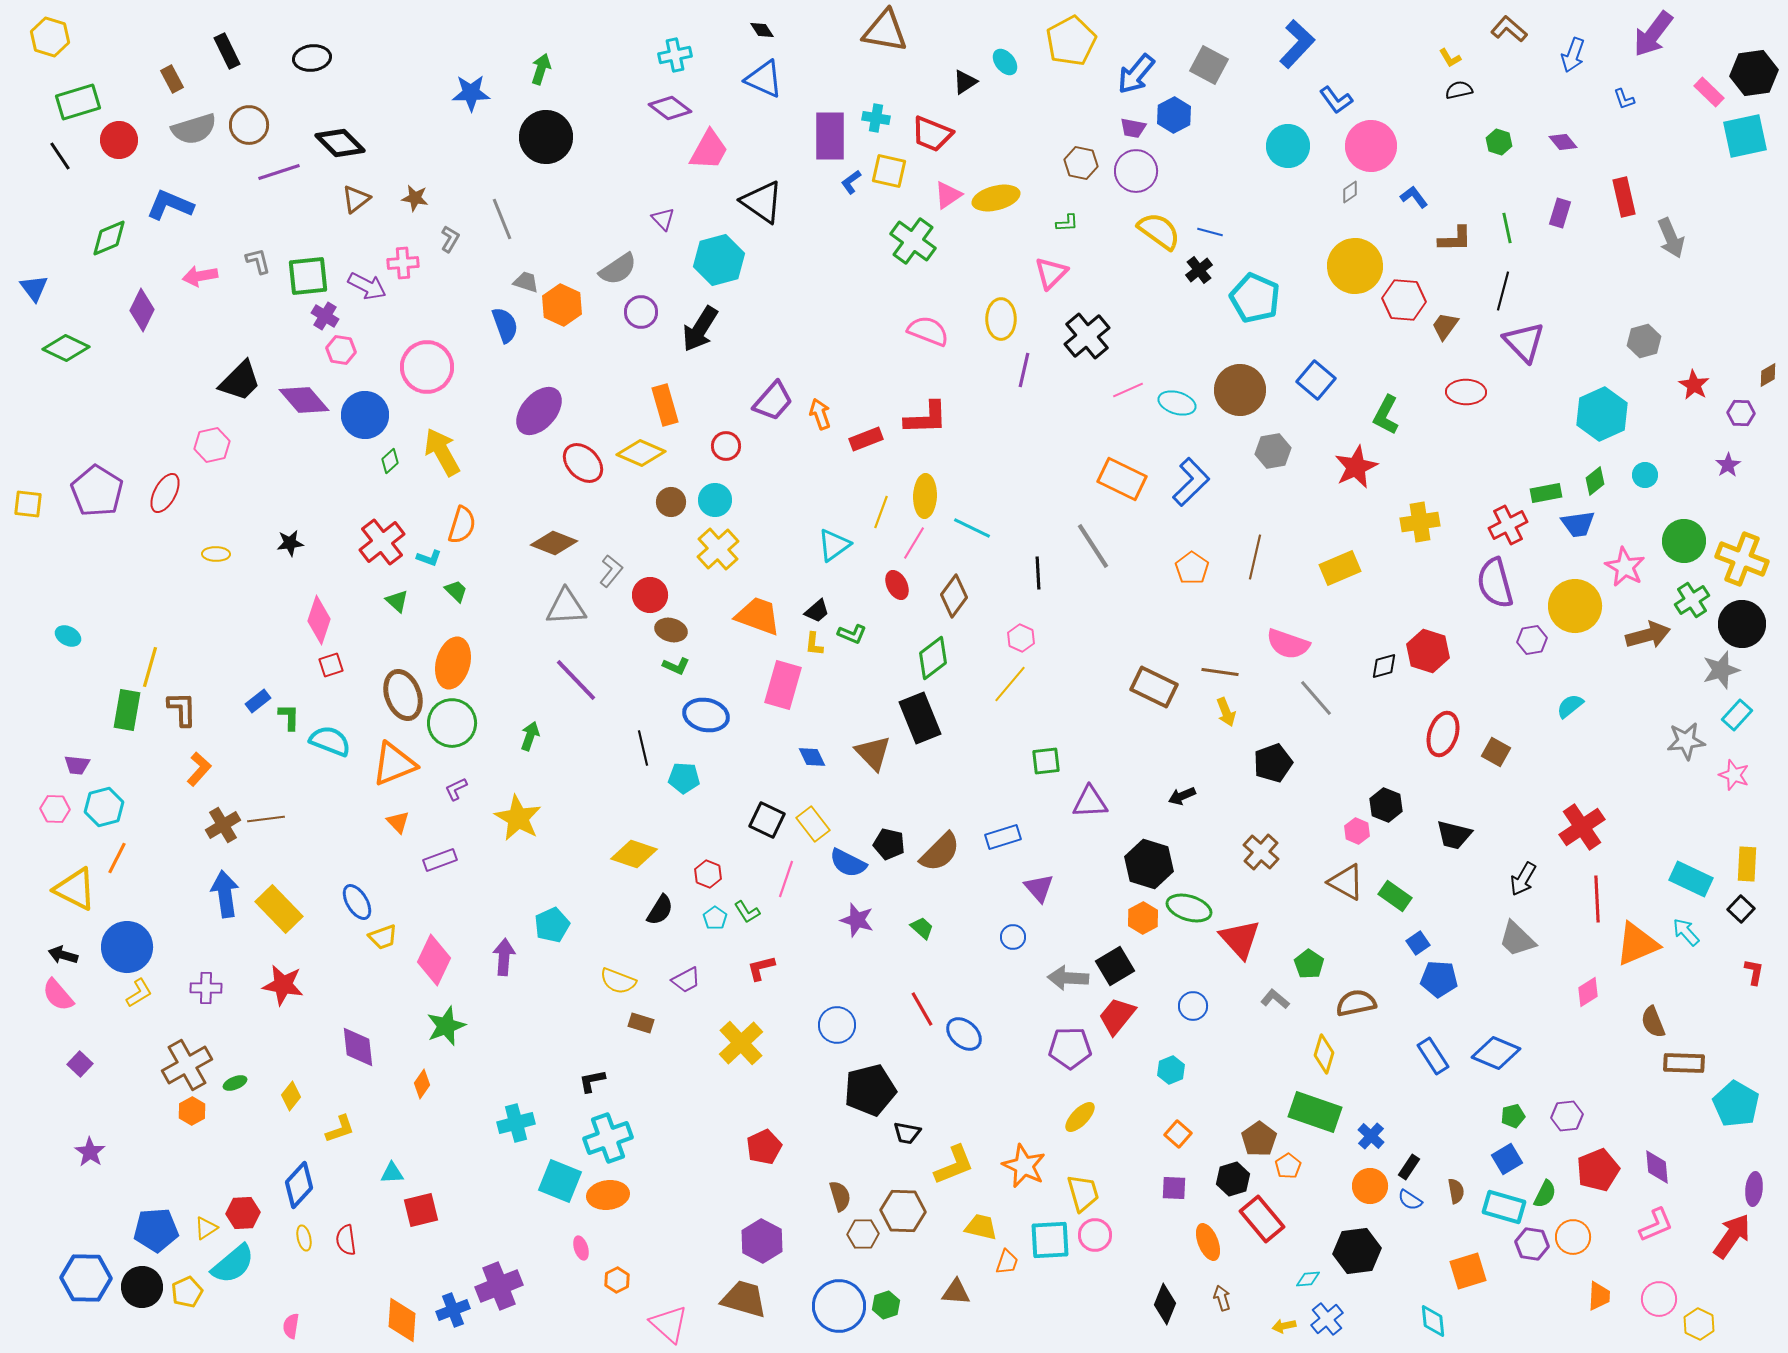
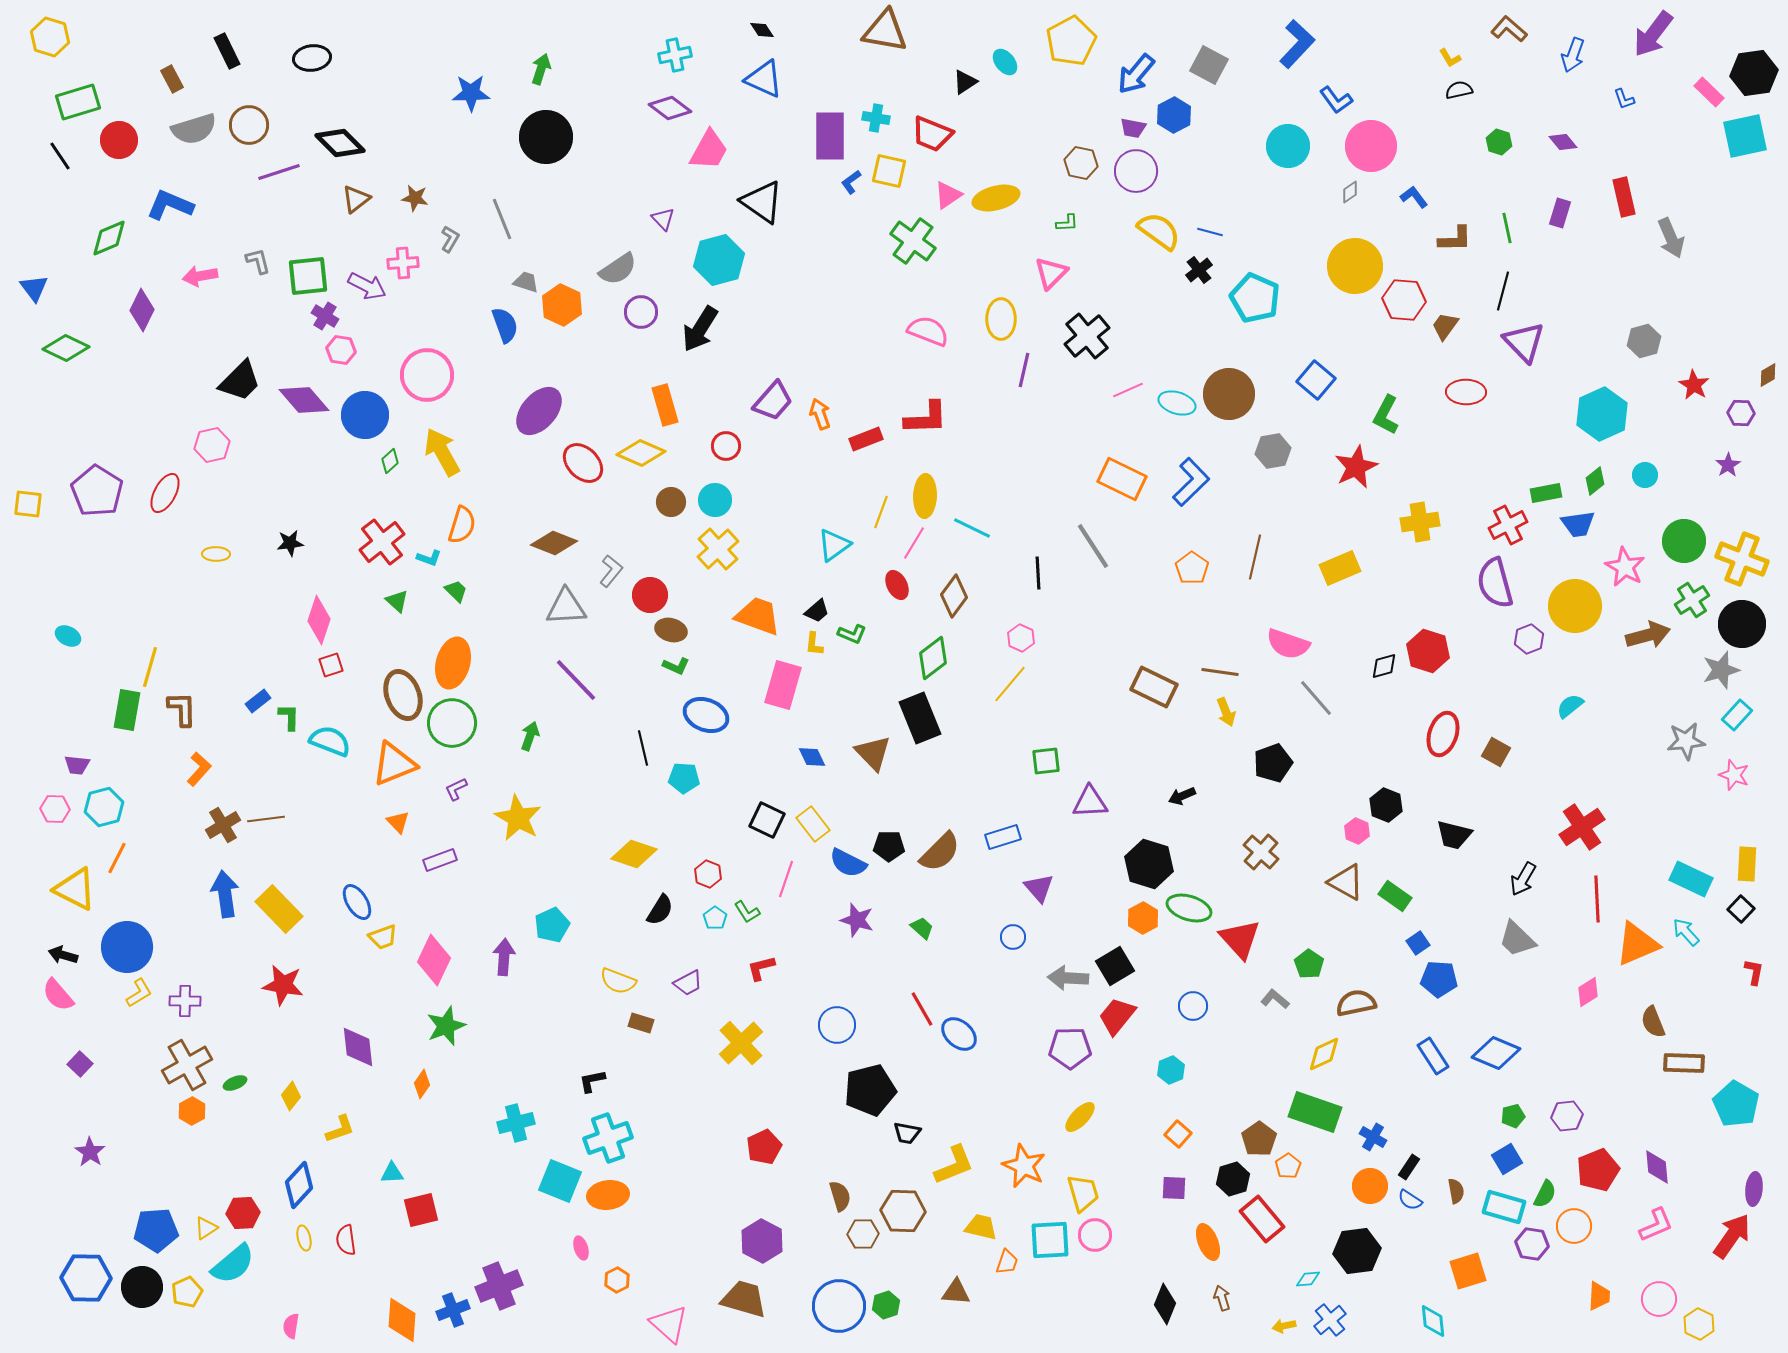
pink circle at (427, 367): moved 8 px down
brown circle at (1240, 390): moved 11 px left, 4 px down
purple hexagon at (1532, 640): moved 3 px left, 1 px up; rotated 12 degrees counterclockwise
blue ellipse at (706, 715): rotated 9 degrees clockwise
black pentagon at (889, 844): moved 2 px down; rotated 12 degrees counterclockwise
purple trapezoid at (686, 980): moved 2 px right, 3 px down
purple cross at (206, 988): moved 21 px left, 13 px down
blue ellipse at (964, 1034): moved 5 px left
yellow diamond at (1324, 1054): rotated 48 degrees clockwise
blue cross at (1371, 1136): moved 2 px right, 1 px down; rotated 12 degrees counterclockwise
orange circle at (1573, 1237): moved 1 px right, 11 px up
blue cross at (1327, 1319): moved 3 px right, 1 px down
